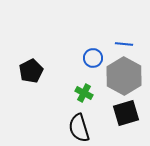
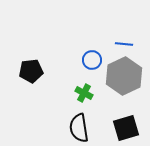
blue circle: moved 1 px left, 2 px down
black pentagon: rotated 20 degrees clockwise
gray hexagon: rotated 6 degrees clockwise
black square: moved 15 px down
black semicircle: rotated 8 degrees clockwise
